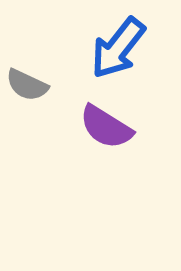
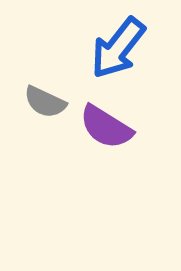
gray semicircle: moved 18 px right, 17 px down
